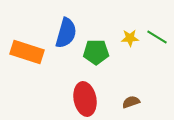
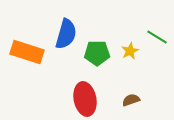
blue semicircle: moved 1 px down
yellow star: moved 13 px down; rotated 24 degrees counterclockwise
green pentagon: moved 1 px right, 1 px down
brown semicircle: moved 2 px up
